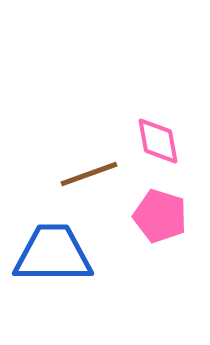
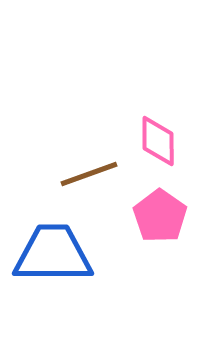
pink diamond: rotated 10 degrees clockwise
pink pentagon: rotated 18 degrees clockwise
